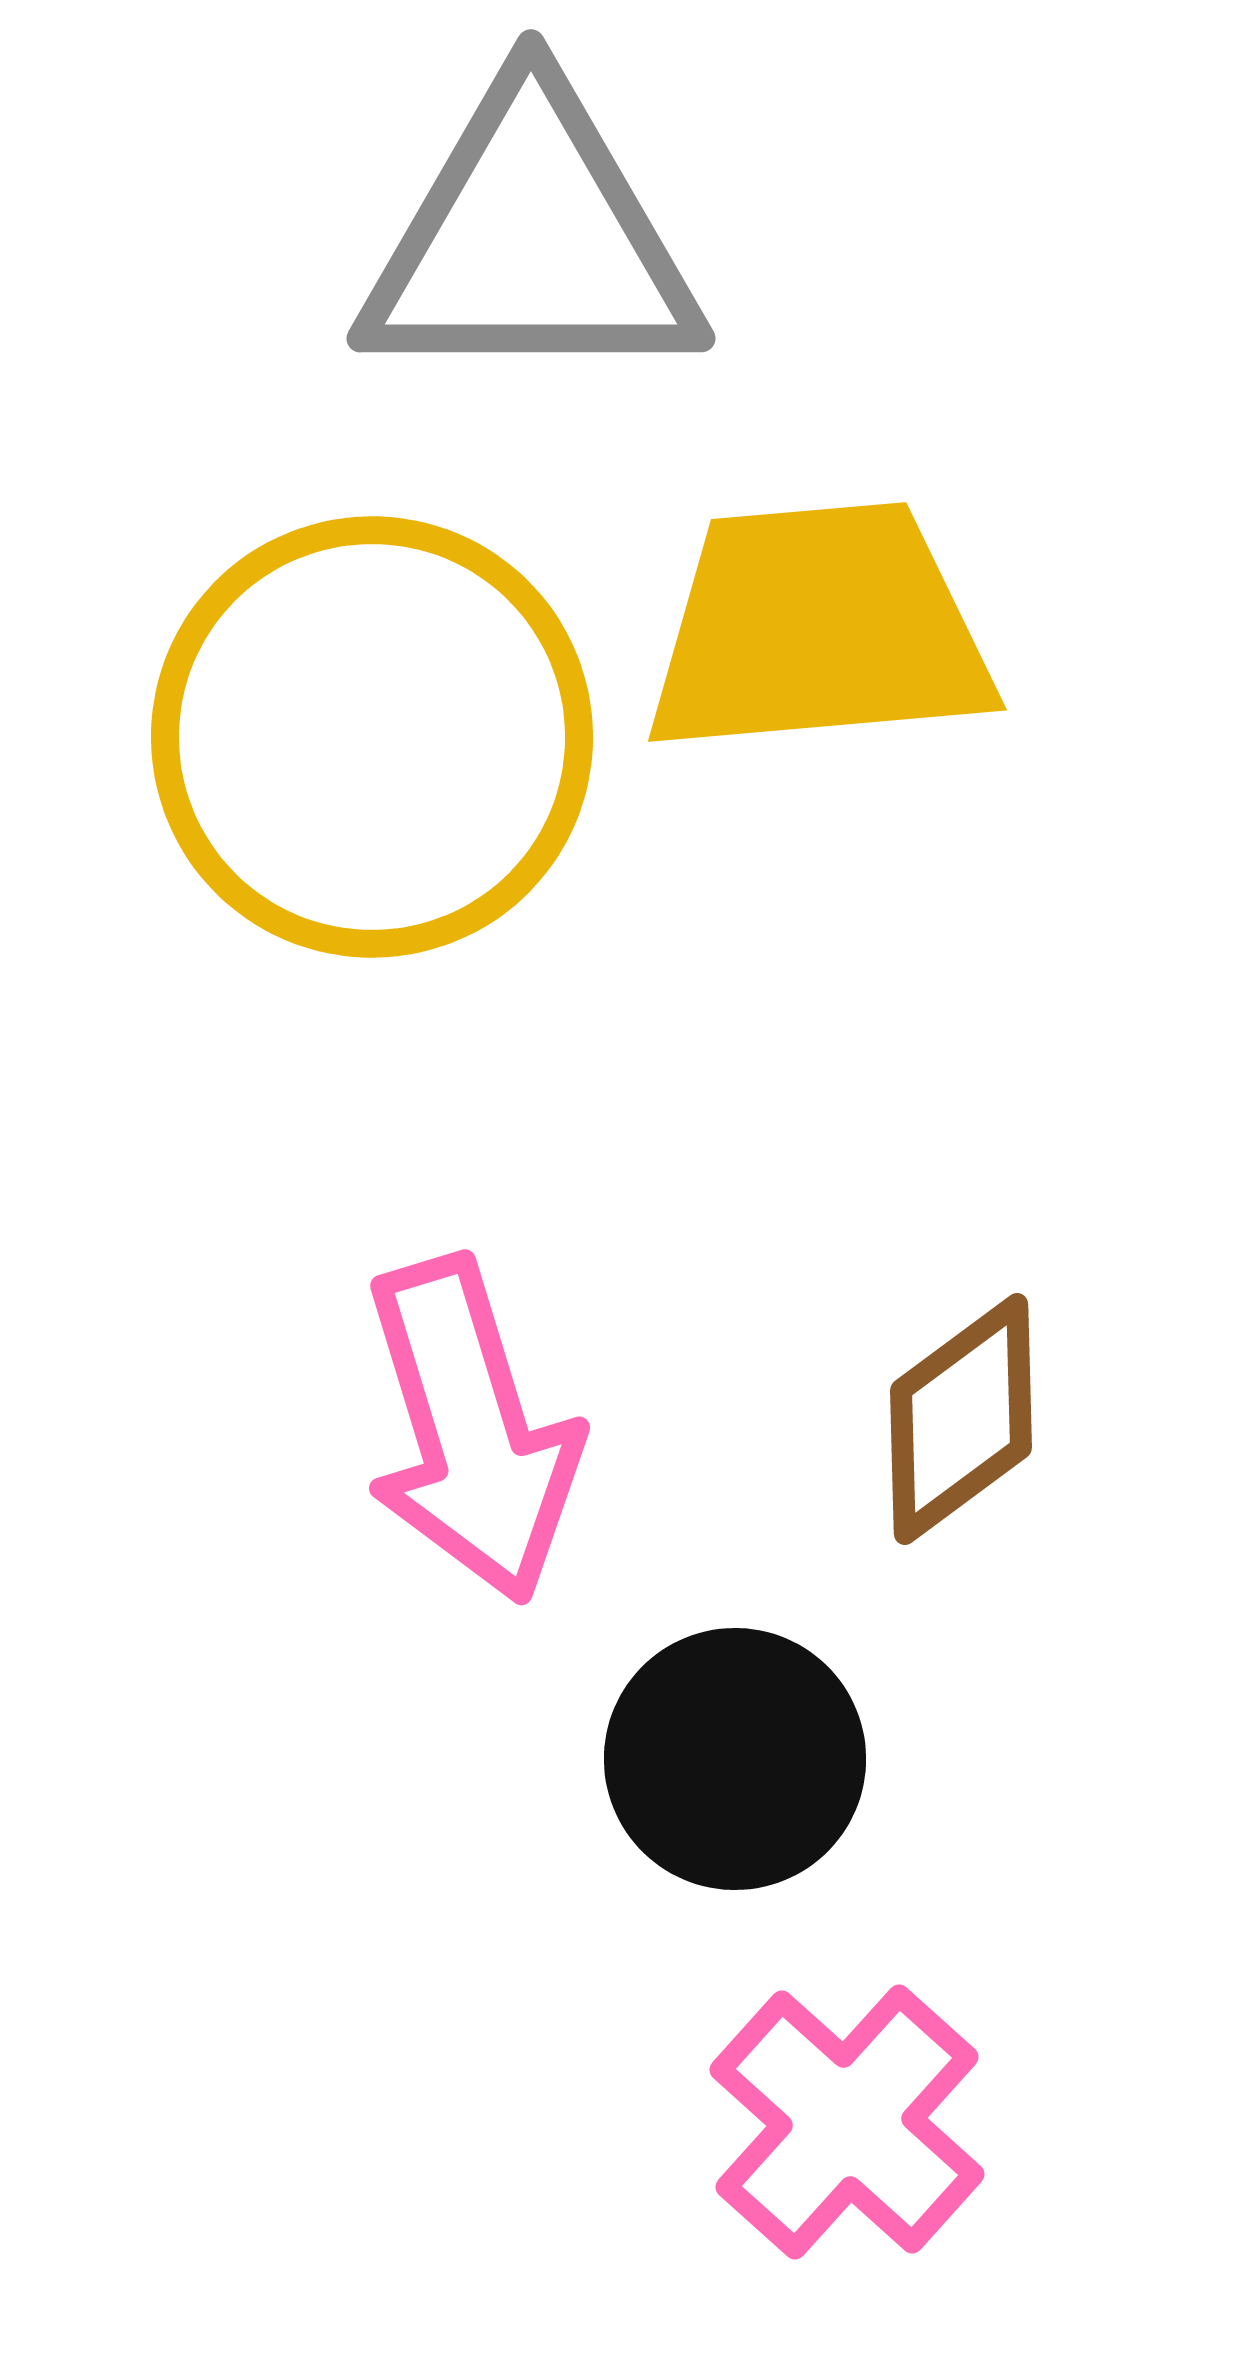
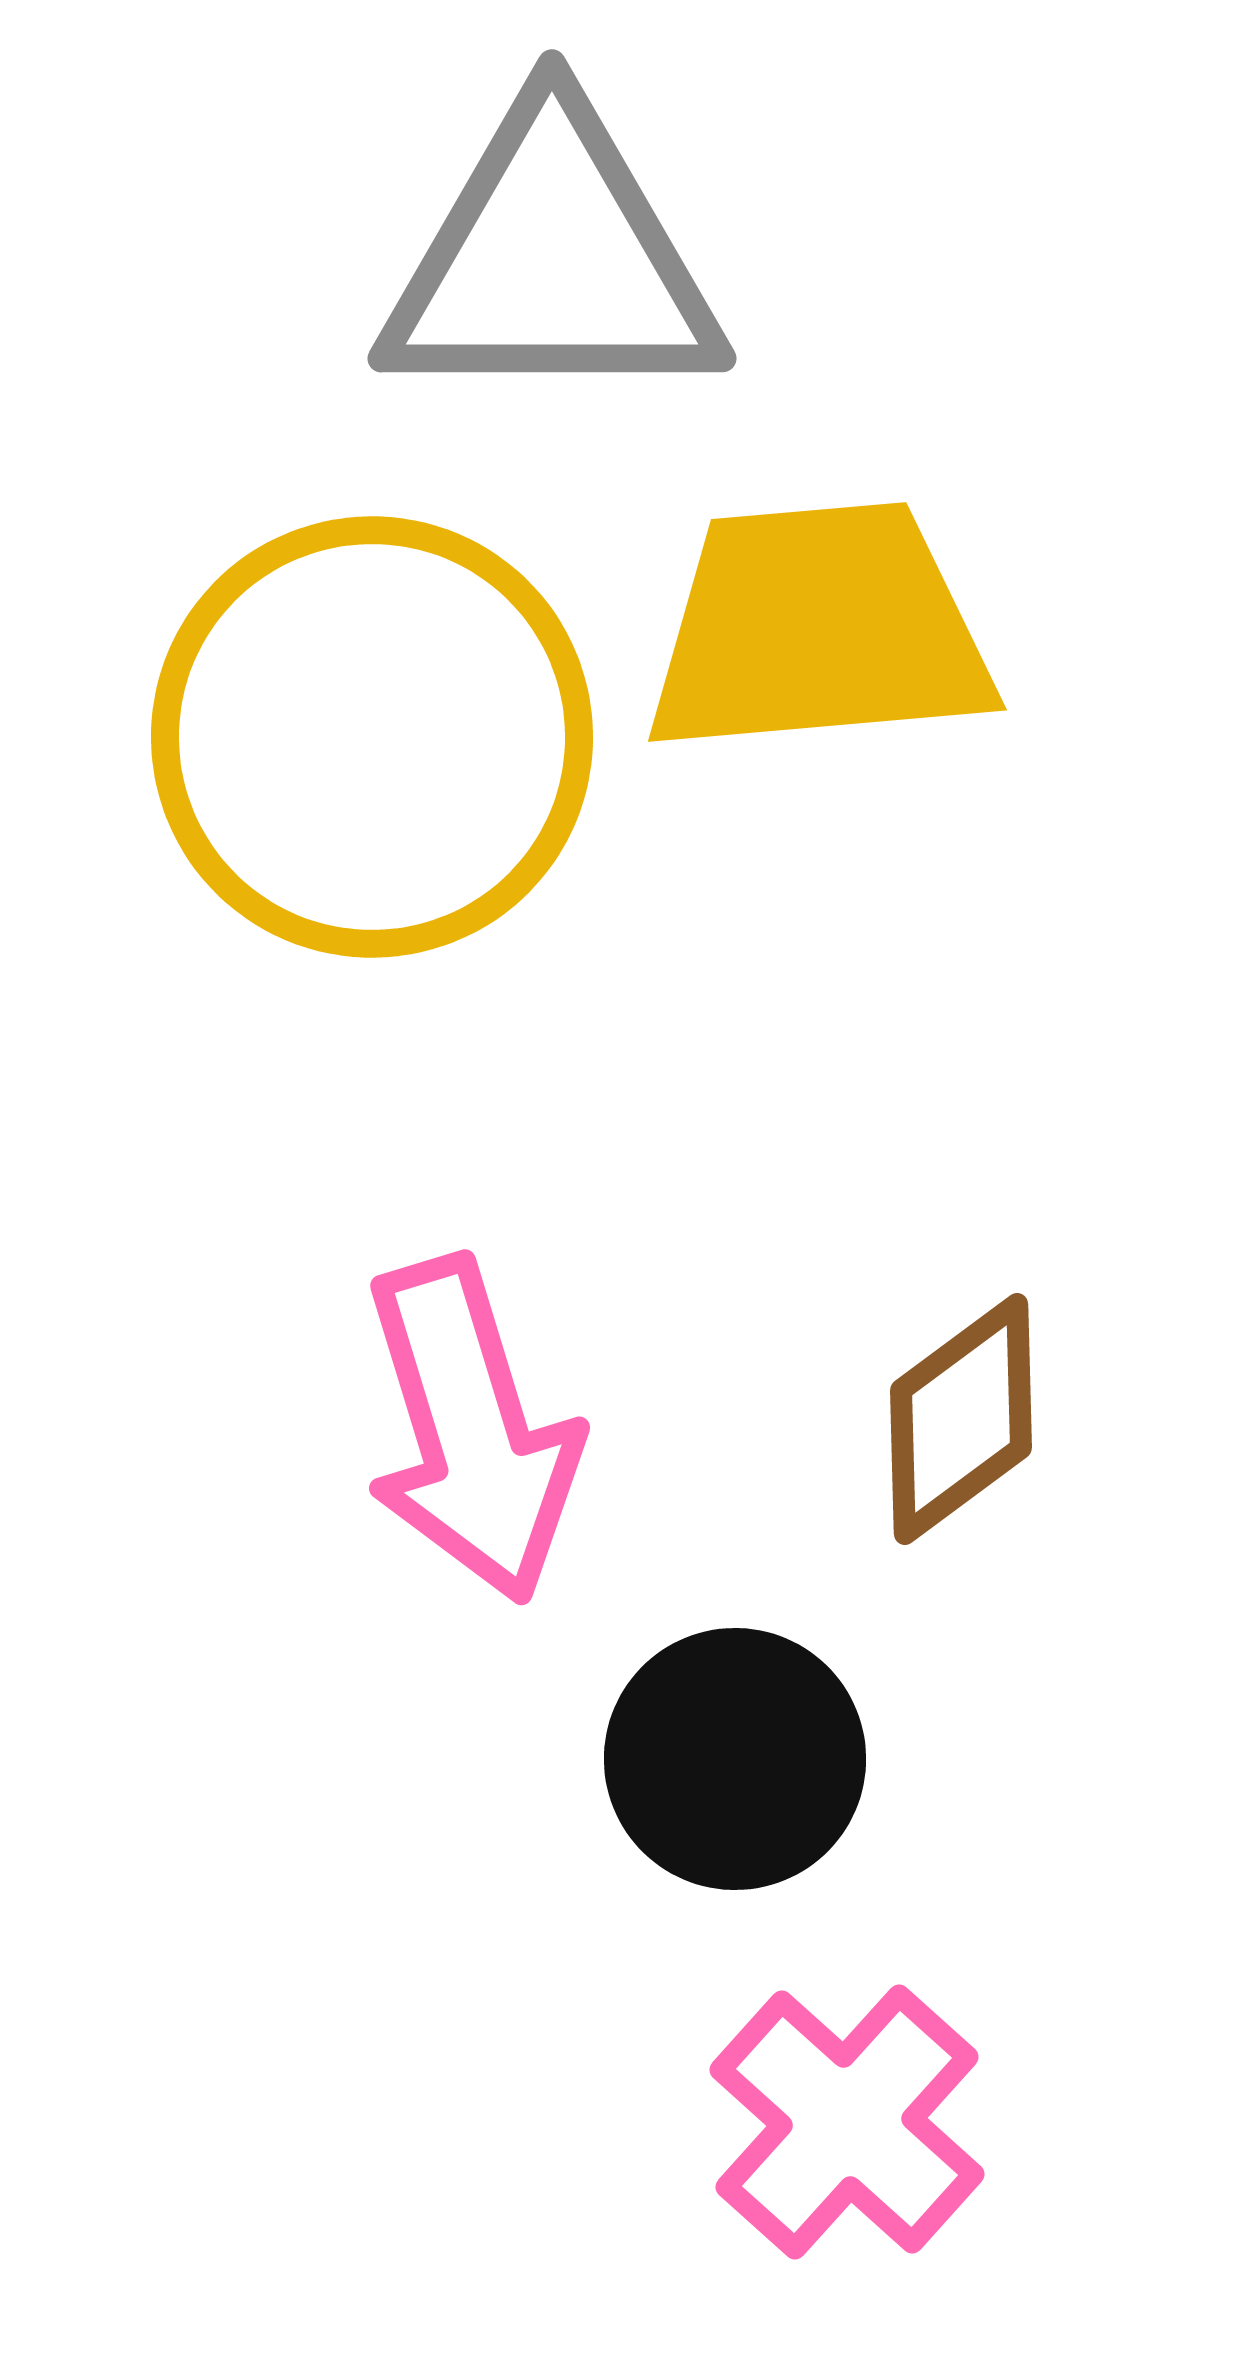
gray triangle: moved 21 px right, 20 px down
